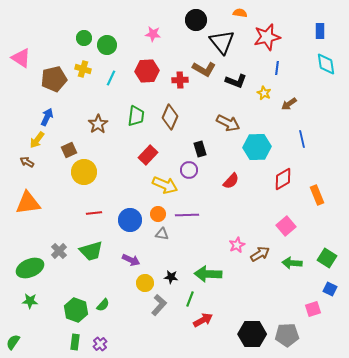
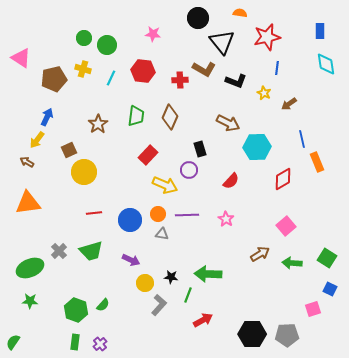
black circle at (196, 20): moved 2 px right, 2 px up
red hexagon at (147, 71): moved 4 px left; rotated 10 degrees clockwise
orange rectangle at (317, 195): moved 33 px up
pink star at (237, 245): moved 11 px left, 26 px up; rotated 14 degrees counterclockwise
green line at (190, 299): moved 2 px left, 4 px up
